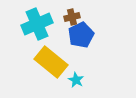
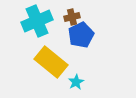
cyan cross: moved 3 px up
cyan star: moved 2 px down; rotated 14 degrees clockwise
